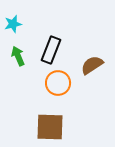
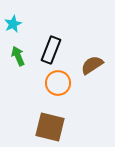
cyan star: rotated 12 degrees counterclockwise
brown square: rotated 12 degrees clockwise
